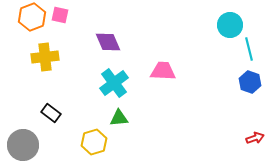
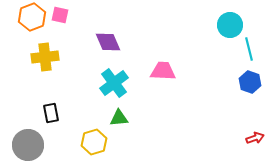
black rectangle: rotated 42 degrees clockwise
gray circle: moved 5 px right
